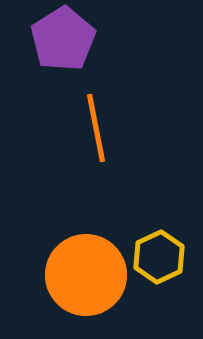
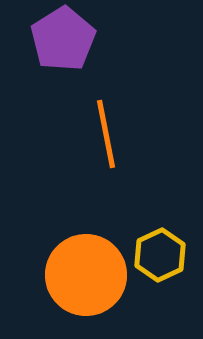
orange line: moved 10 px right, 6 px down
yellow hexagon: moved 1 px right, 2 px up
